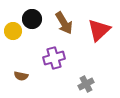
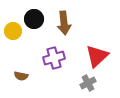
black circle: moved 2 px right
brown arrow: rotated 25 degrees clockwise
red triangle: moved 2 px left, 26 px down
gray cross: moved 2 px right, 1 px up
